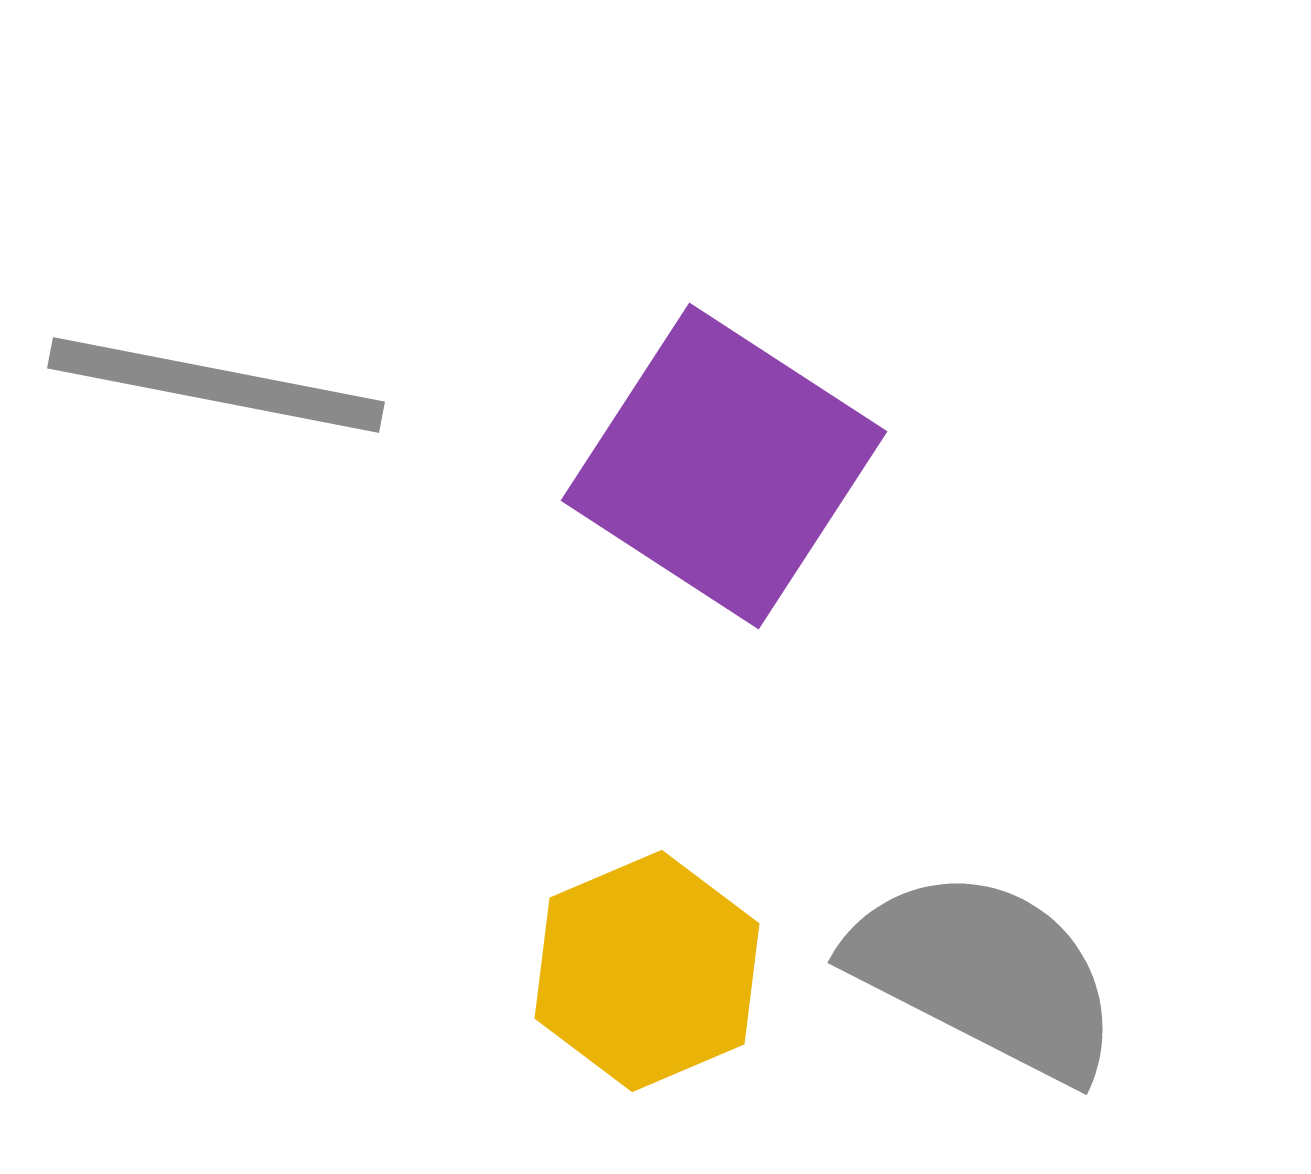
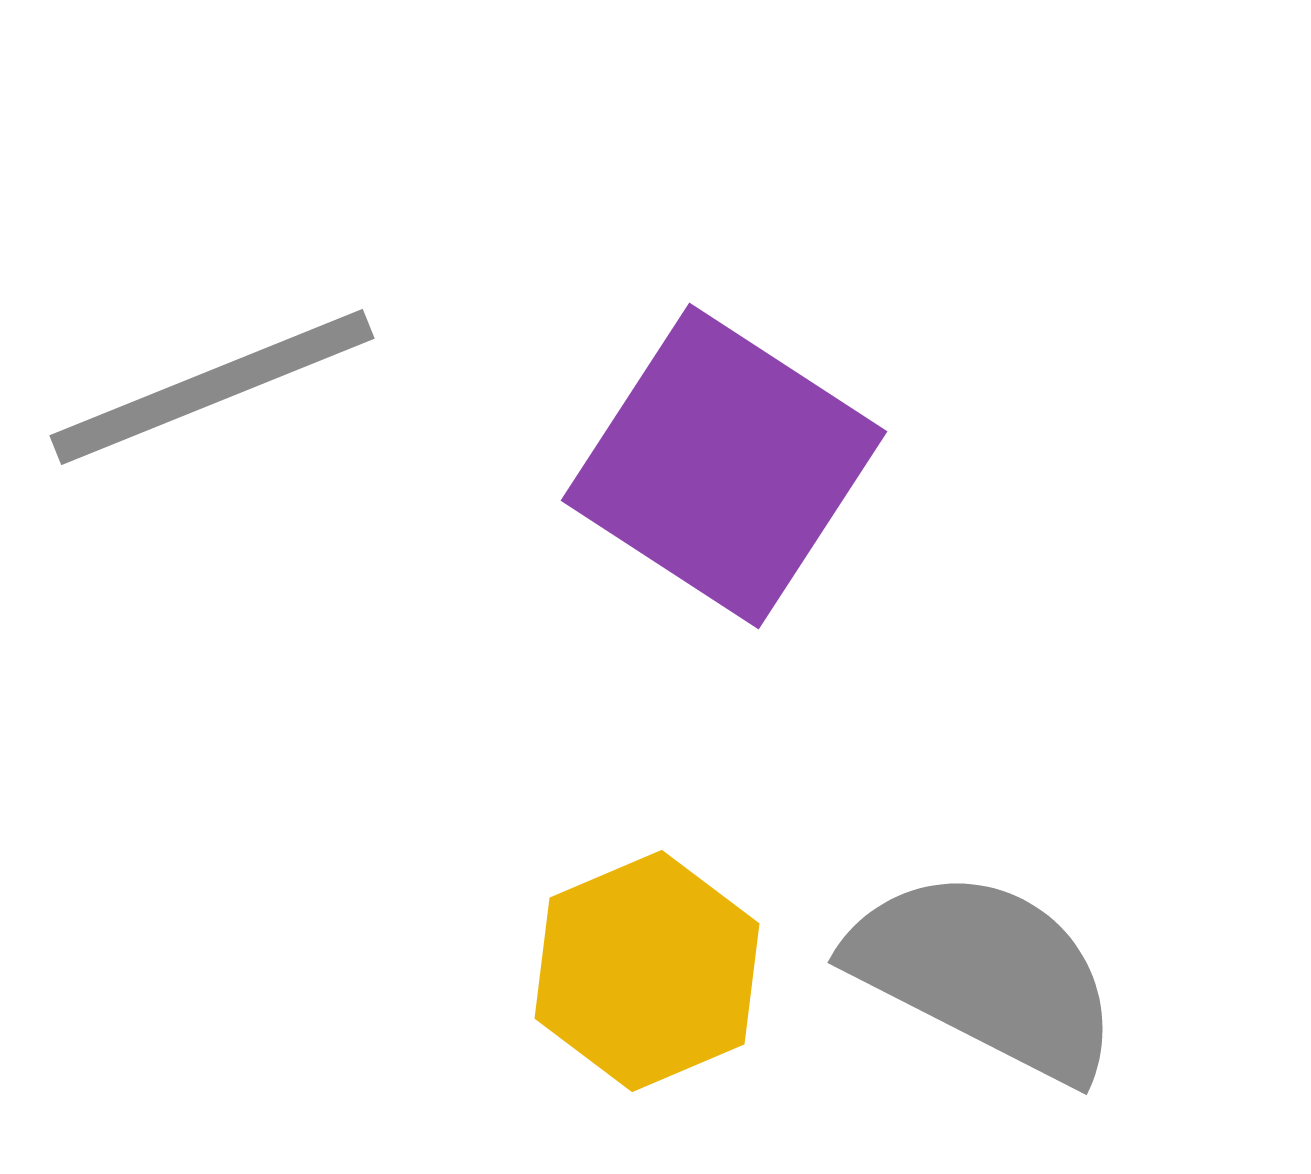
gray line: moved 4 px left, 2 px down; rotated 33 degrees counterclockwise
